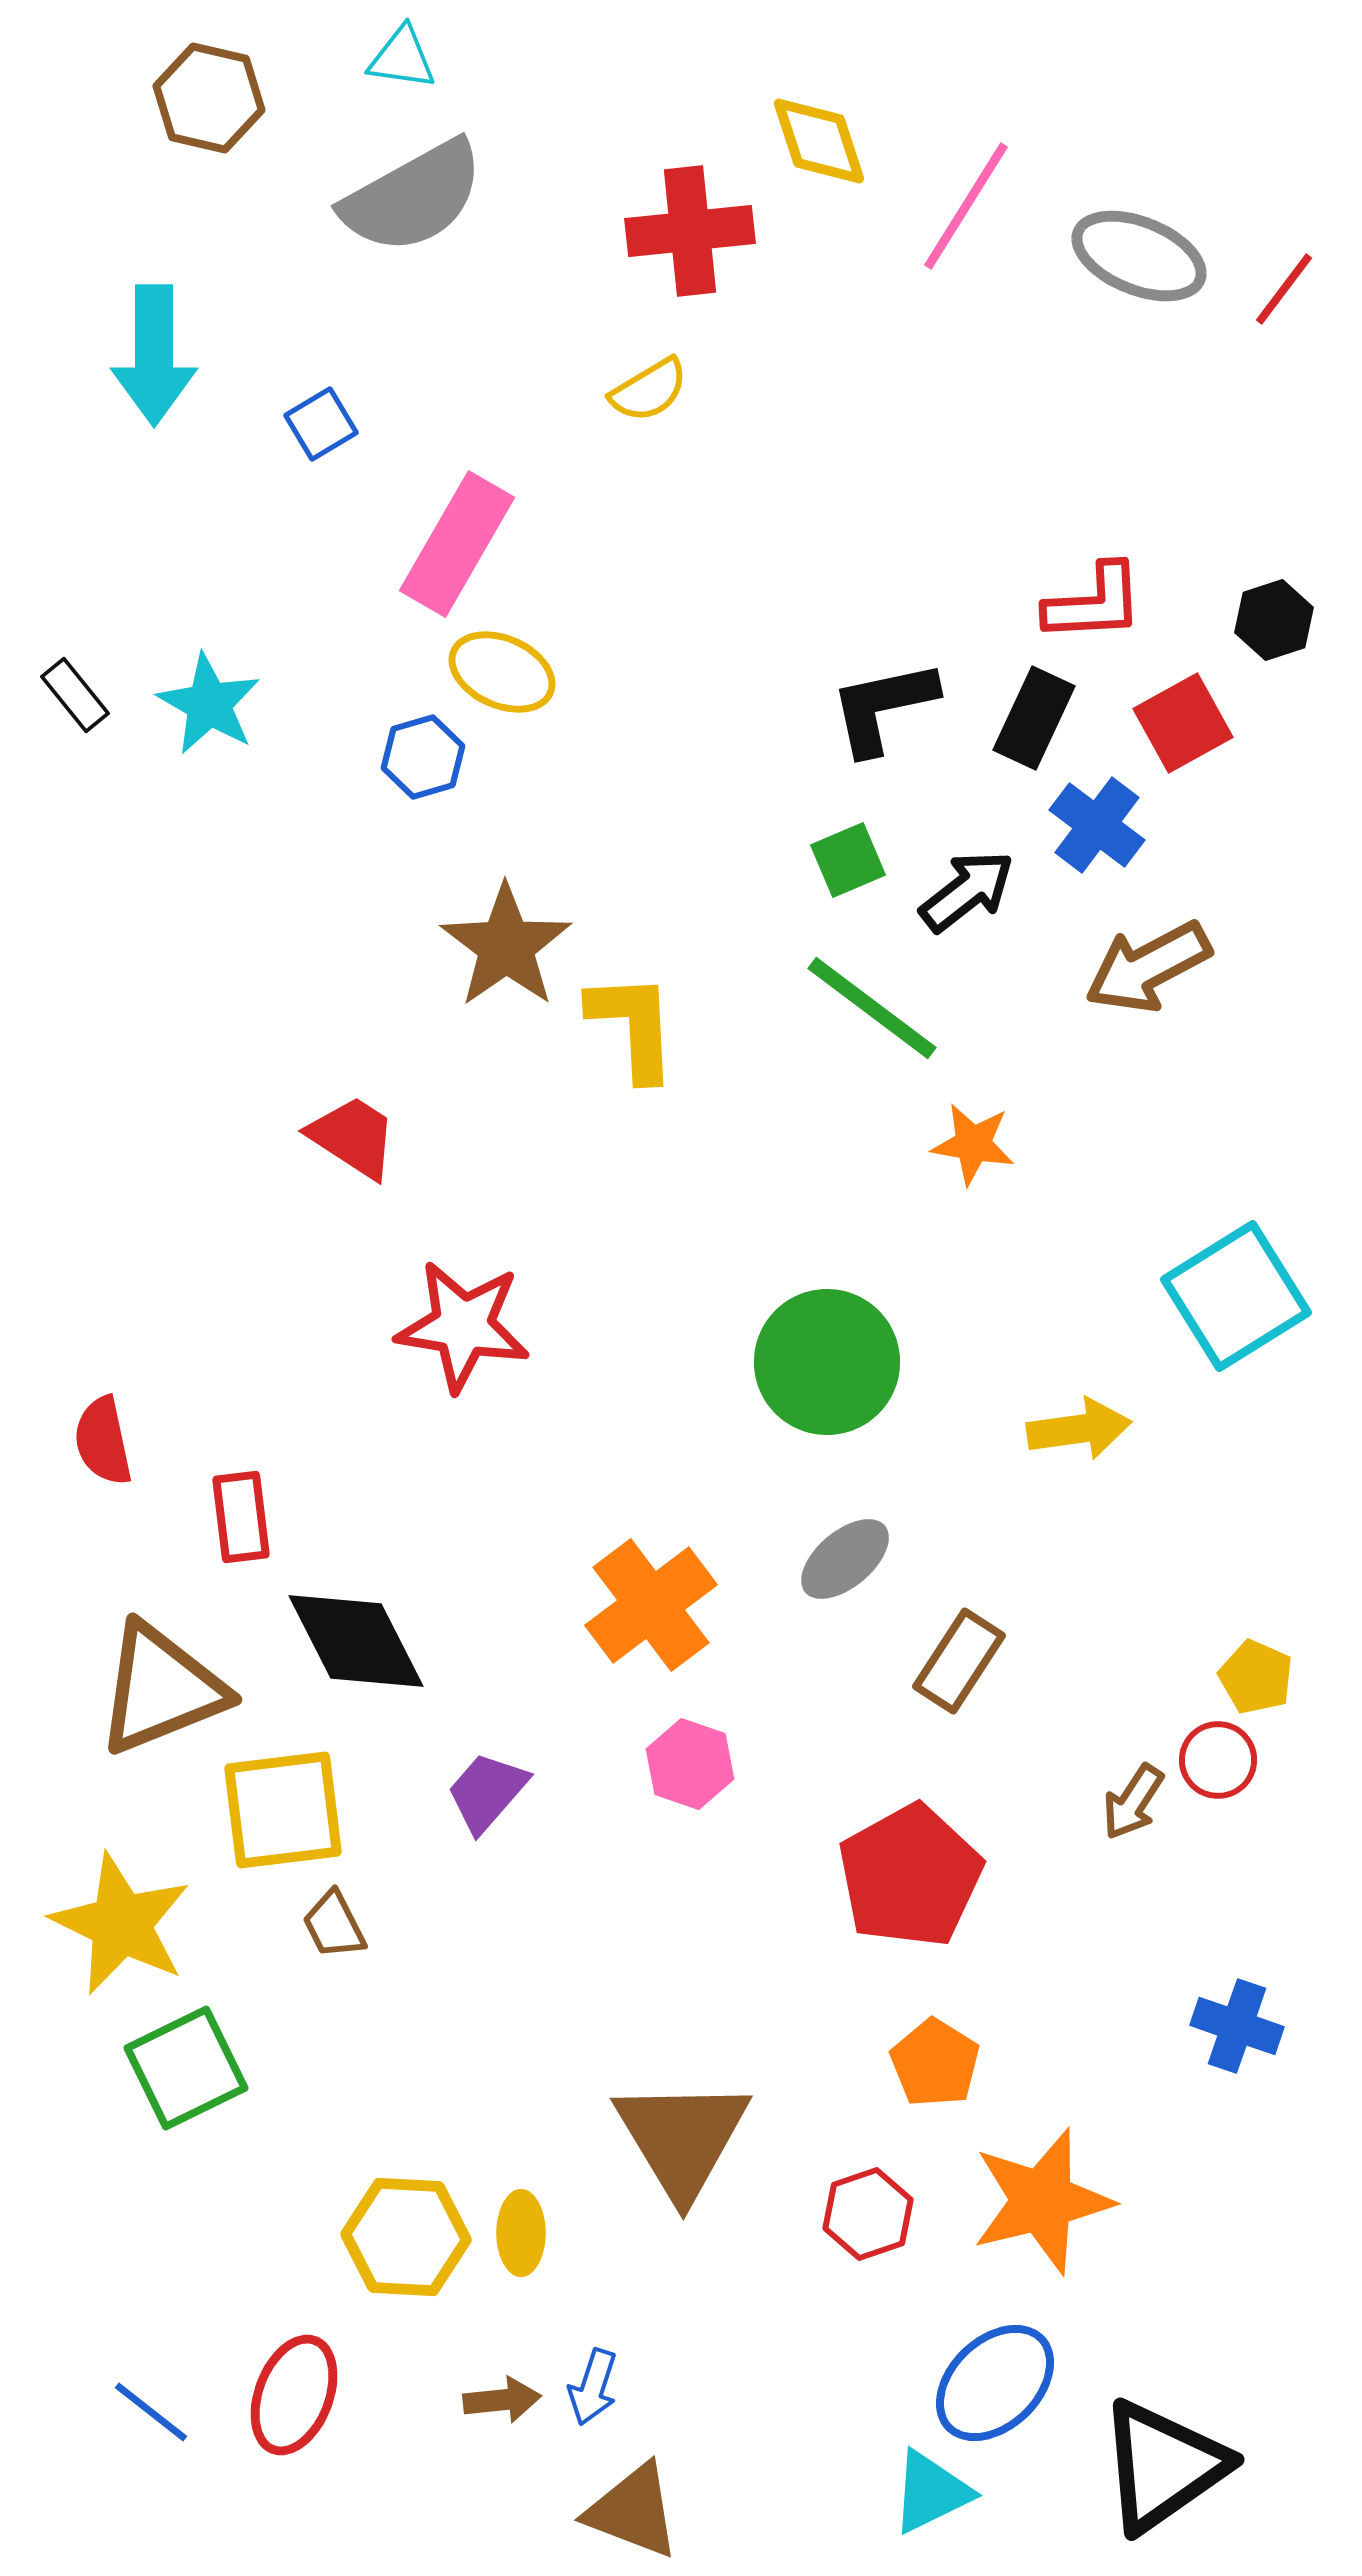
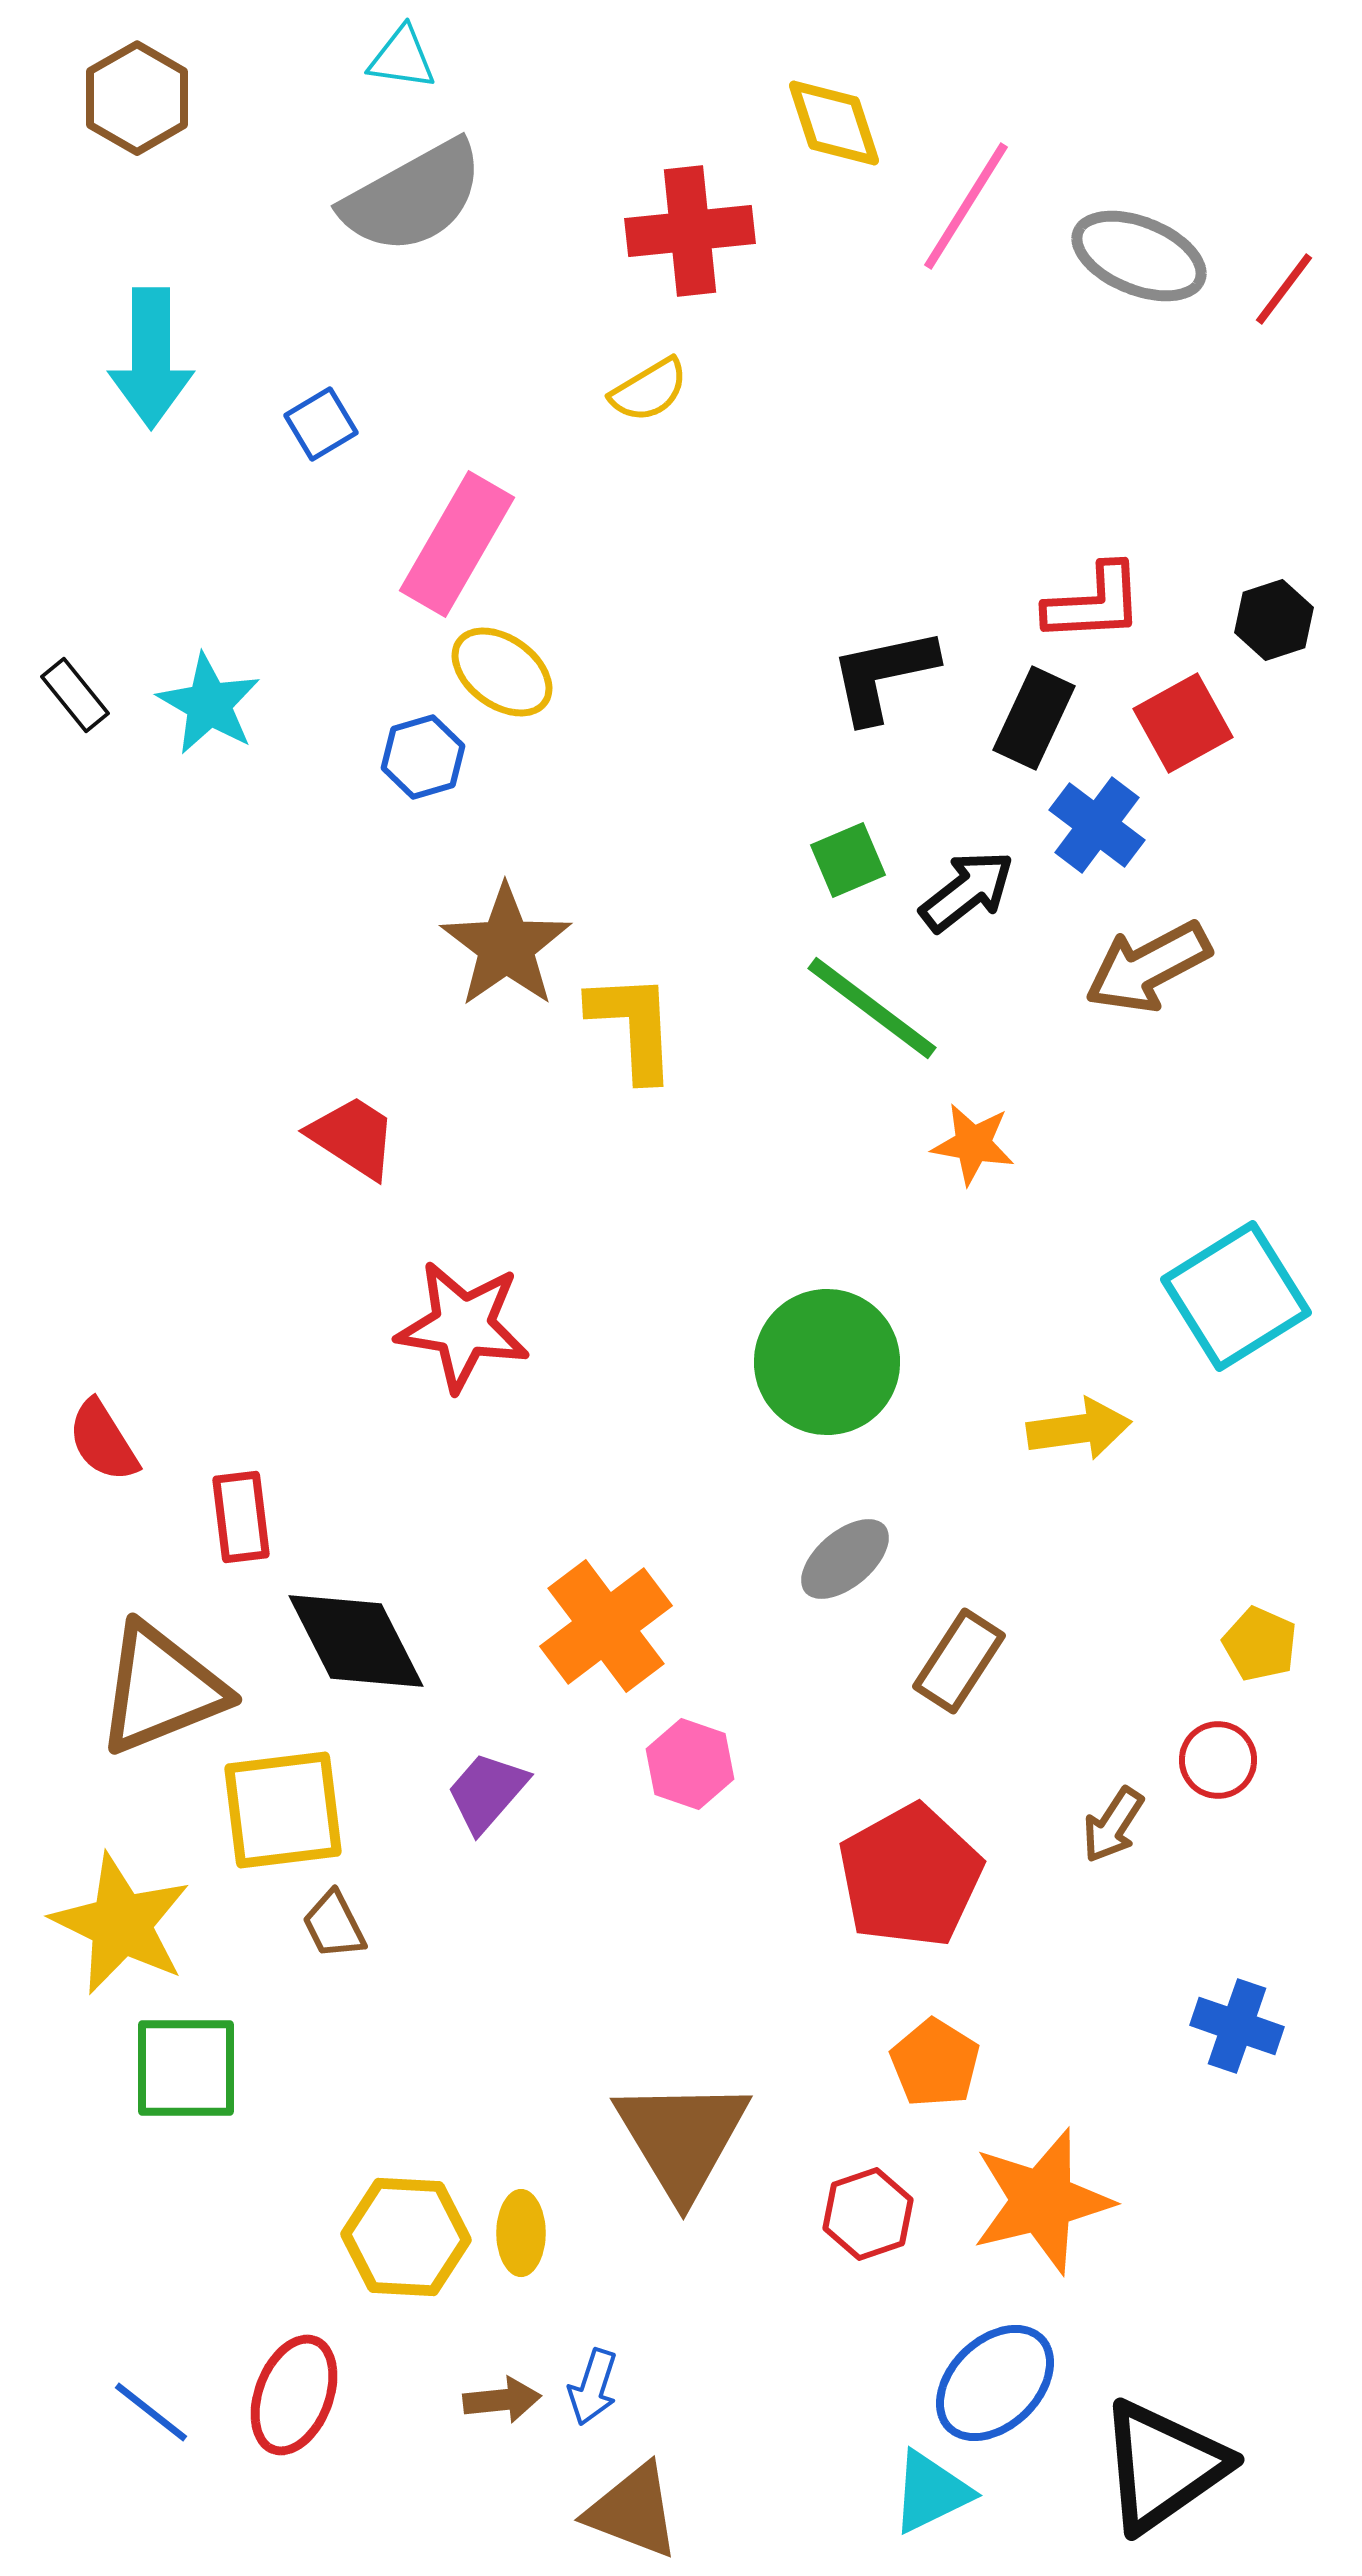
brown hexagon at (209, 98): moved 72 px left; rotated 17 degrees clockwise
yellow diamond at (819, 141): moved 15 px right, 18 px up
cyan arrow at (154, 355): moved 3 px left, 3 px down
yellow ellipse at (502, 672): rotated 12 degrees clockwise
black L-shape at (883, 707): moved 32 px up
red semicircle at (103, 1441): rotated 20 degrees counterclockwise
orange cross at (651, 1605): moved 45 px left, 21 px down
yellow pentagon at (1256, 1677): moved 4 px right, 33 px up
brown arrow at (1133, 1802): moved 20 px left, 23 px down
green square at (186, 2068): rotated 26 degrees clockwise
